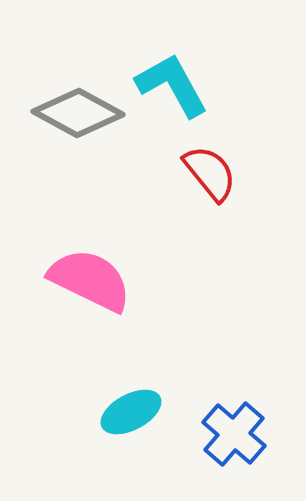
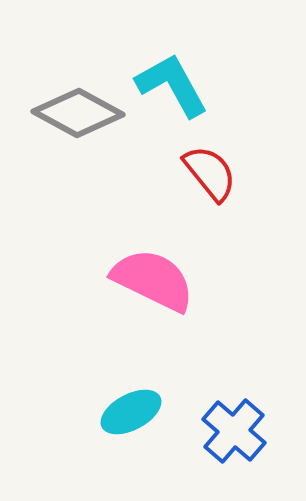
pink semicircle: moved 63 px right
blue cross: moved 3 px up
